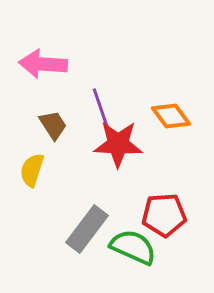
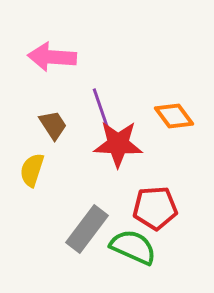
pink arrow: moved 9 px right, 7 px up
orange diamond: moved 3 px right
red pentagon: moved 9 px left, 7 px up
